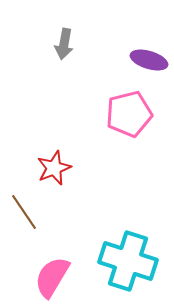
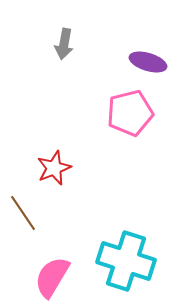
purple ellipse: moved 1 px left, 2 px down
pink pentagon: moved 1 px right, 1 px up
brown line: moved 1 px left, 1 px down
cyan cross: moved 2 px left
